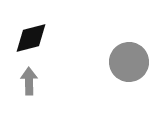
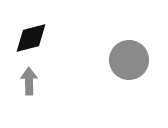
gray circle: moved 2 px up
